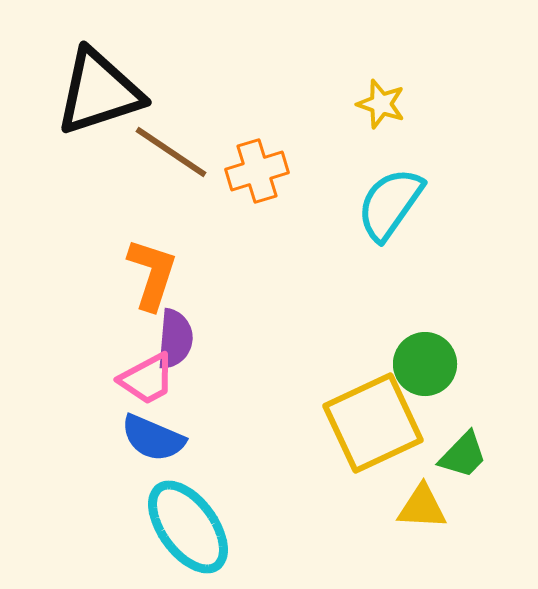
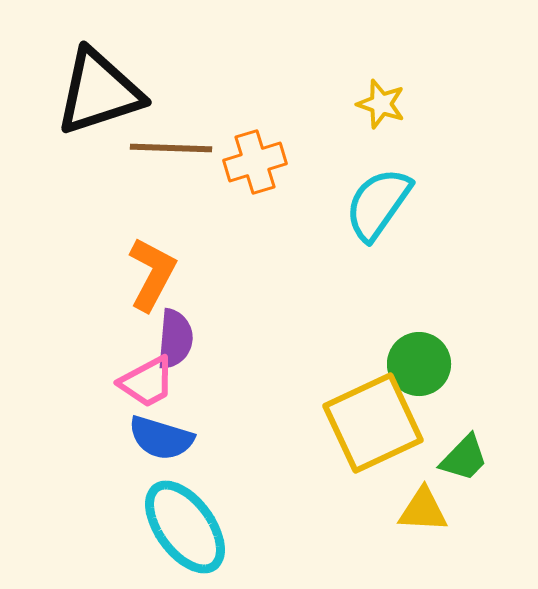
brown line: moved 4 px up; rotated 32 degrees counterclockwise
orange cross: moved 2 px left, 9 px up
cyan semicircle: moved 12 px left
orange L-shape: rotated 10 degrees clockwise
green circle: moved 6 px left
pink trapezoid: moved 3 px down
blue semicircle: moved 8 px right; rotated 6 degrees counterclockwise
green trapezoid: moved 1 px right, 3 px down
yellow triangle: moved 1 px right, 3 px down
cyan ellipse: moved 3 px left
